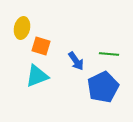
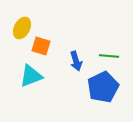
yellow ellipse: rotated 15 degrees clockwise
green line: moved 2 px down
blue arrow: rotated 18 degrees clockwise
cyan triangle: moved 6 px left
